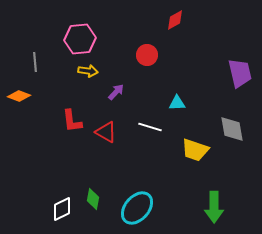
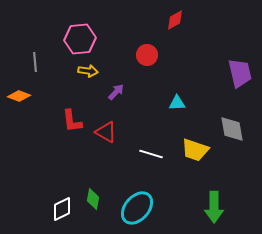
white line: moved 1 px right, 27 px down
